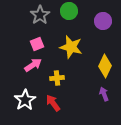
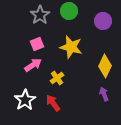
yellow cross: rotated 32 degrees counterclockwise
